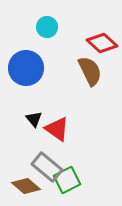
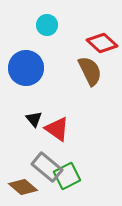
cyan circle: moved 2 px up
green square: moved 4 px up
brown diamond: moved 3 px left, 1 px down
